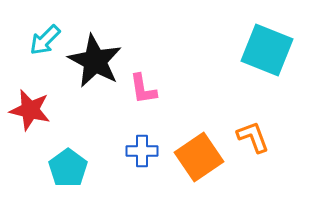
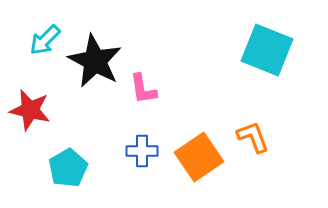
cyan pentagon: rotated 6 degrees clockwise
